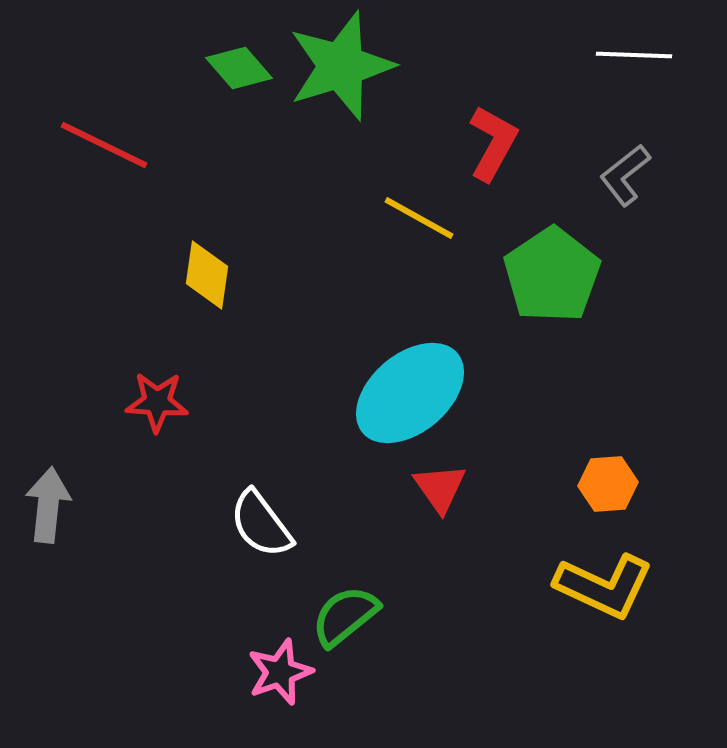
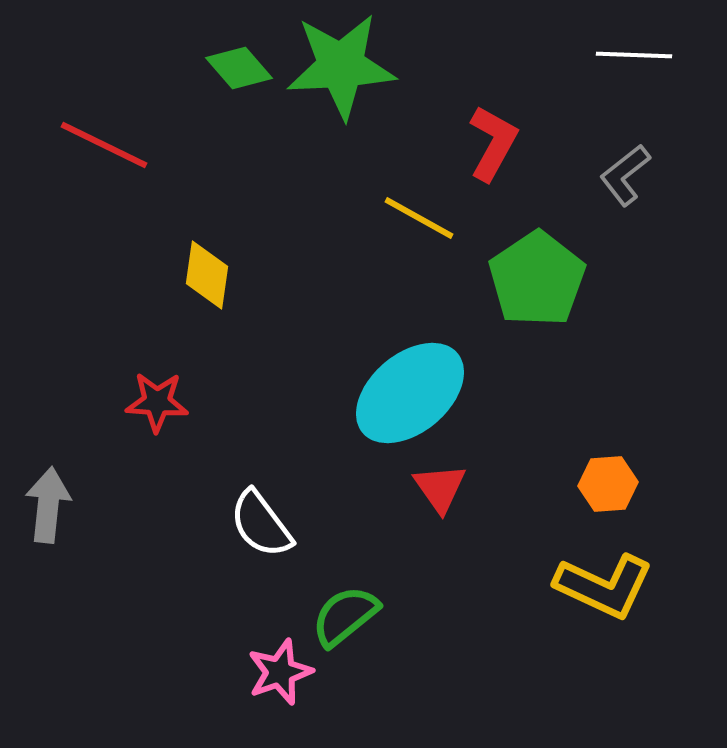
green star: rotated 14 degrees clockwise
green pentagon: moved 15 px left, 4 px down
